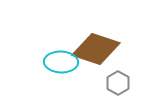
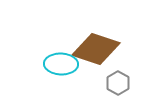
cyan ellipse: moved 2 px down
